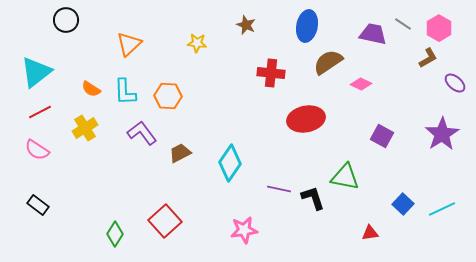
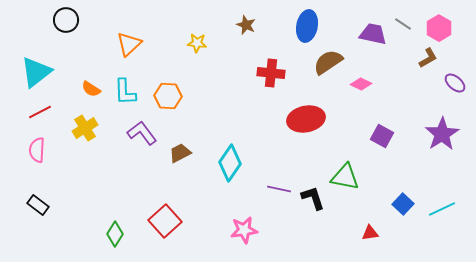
pink semicircle: rotated 60 degrees clockwise
